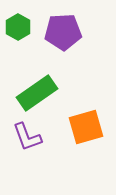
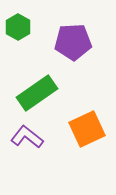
purple pentagon: moved 10 px right, 10 px down
orange square: moved 1 px right, 2 px down; rotated 9 degrees counterclockwise
purple L-shape: rotated 148 degrees clockwise
